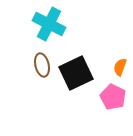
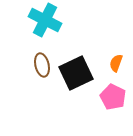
cyan cross: moved 4 px left, 4 px up
orange semicircle: moved 4 px left, 4 px up
